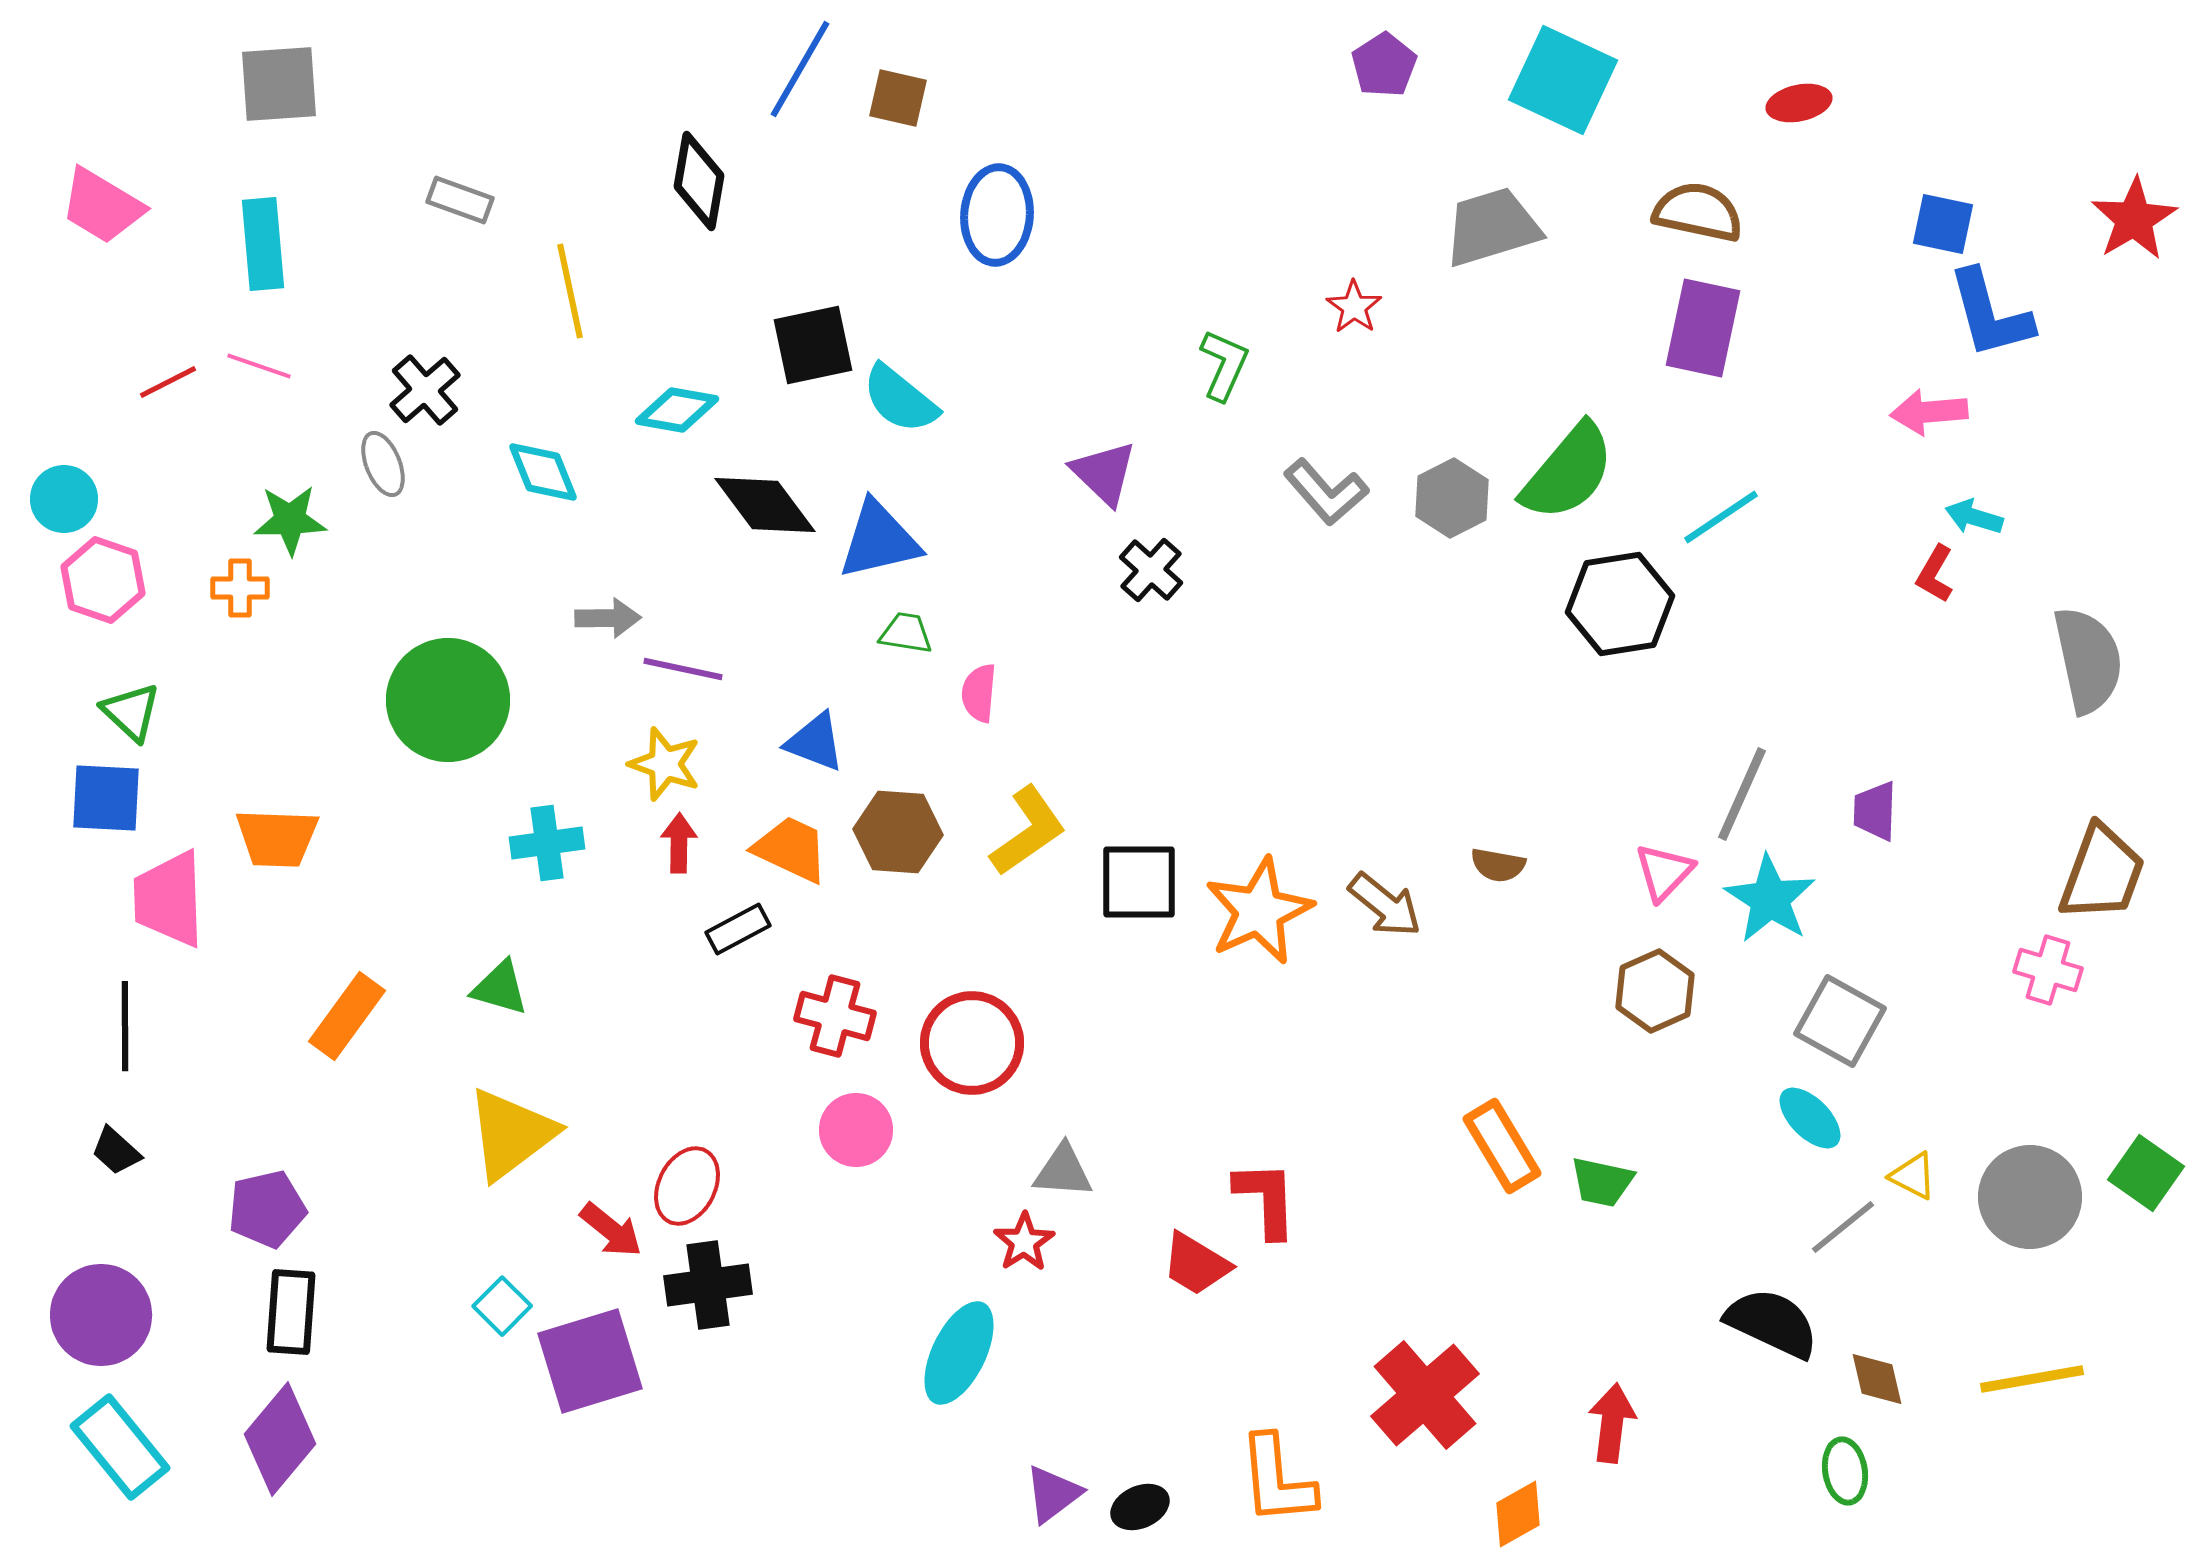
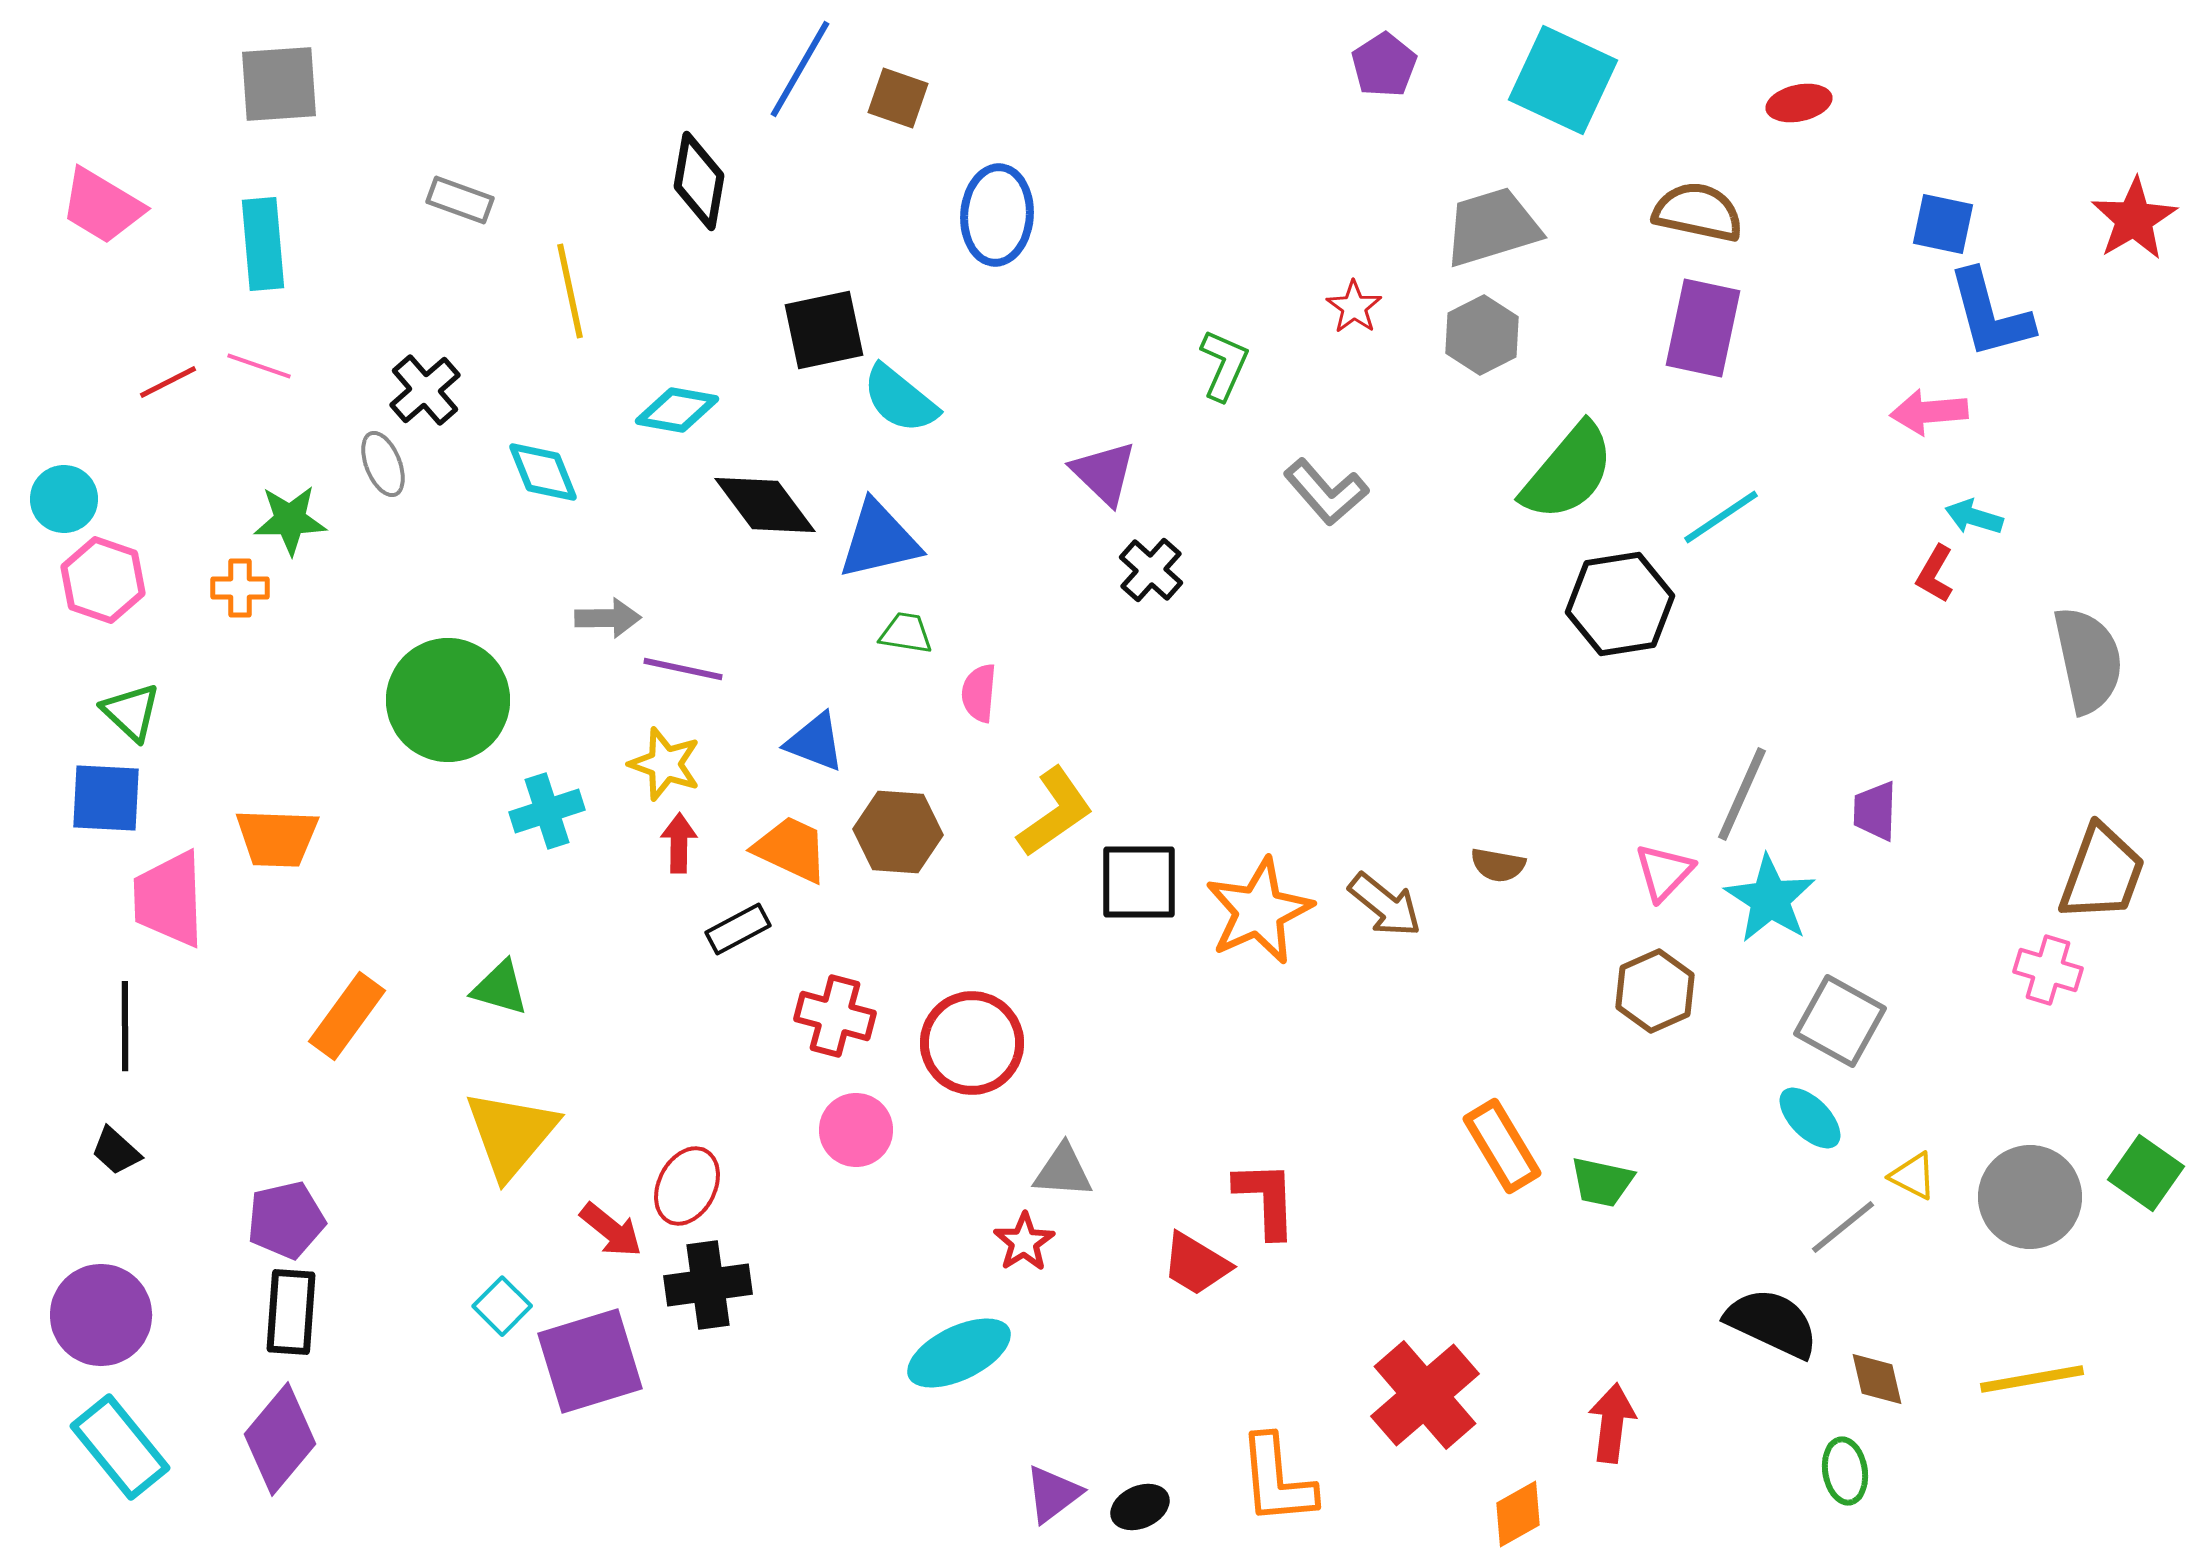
brown square at (898, 98): rotated 6 degrees clockwise
black square at (813, 345): moved 11 px right, 15 px up
gray hexagon at (1452, 498): moved 30 px right, 163 px up
yellow L-shape at (1028, 831): moved 27 px right, 19 px up
cyan cross at (547, 843): moved 32 px up; rotated 10 degrees counterclockwise
yellow triangle at (511, 1134): rotated 13 degrees counterclockwise
purple pentagon at (267, 1209): moved 19 px right, 11 px down
cyan ellipse at (959, 1353): rotated 38 degrees clockwise
